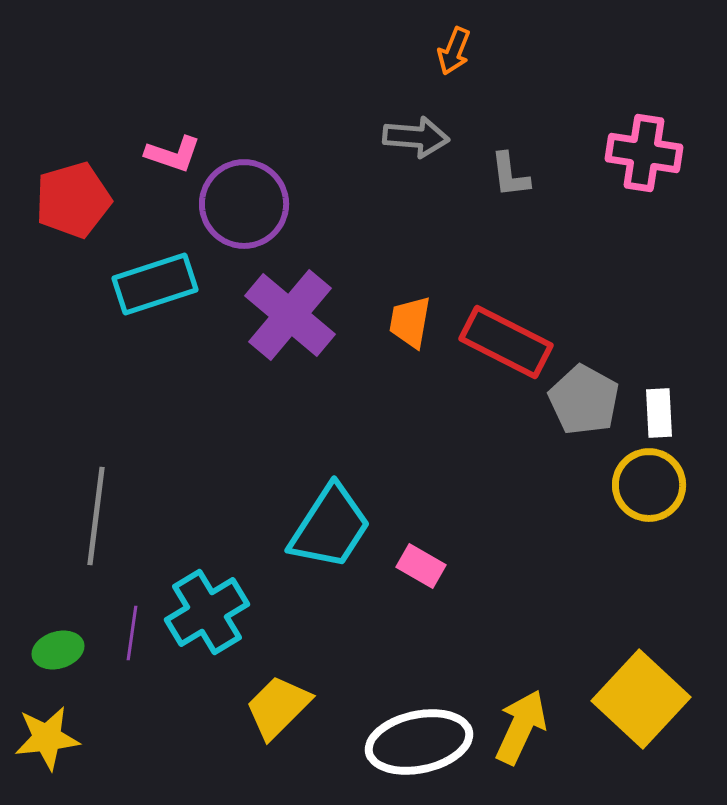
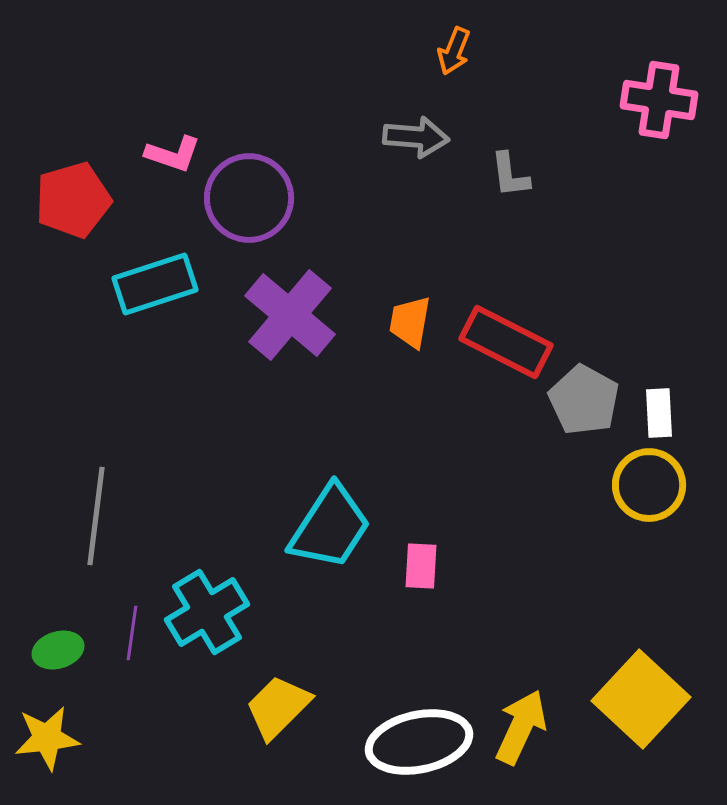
pink cross: moved 15 px right, 53 px up
purple circle: moved 5 px right, 6 px up
pink rectangle: rotated 63 degrees clockwise
